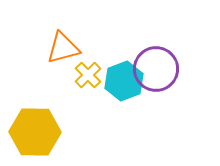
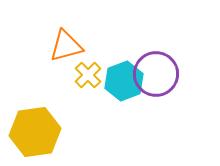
orange triangle: moved 3 px right, 2 px up
purple circle: moved 5 px down
yellow hexagon: rotated 9 degrees counterclockwise
